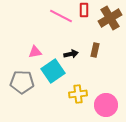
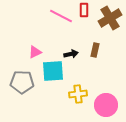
pink triangle: rotated 16 degrees counterclockwise
cyan square: rotated 30 degrees clockwise
